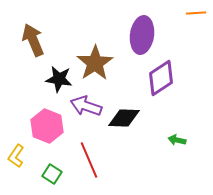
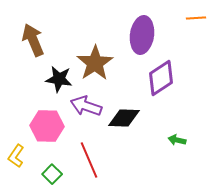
orange line: moved 5 px down
pink hexagon: rotated 20 degrees counterclockwise
green square: rotated 12 degrees clockwise
